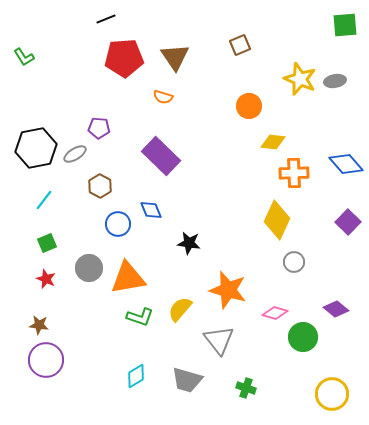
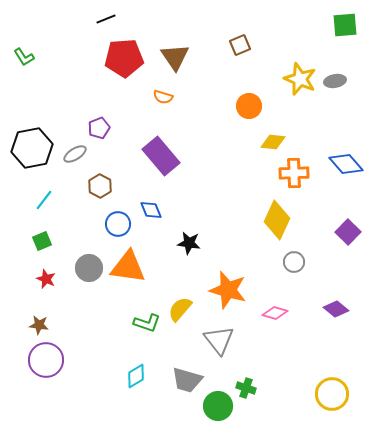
purple pentagon at (99, 128): rotated 25 degrees counterclockwise
black hexagon at (36, 148): moved 4 px left
purple rectangle at (161, 156): rotated 6 degrees clockwise
purple square at (348, 222): moved 10 px down
green square at (47, 243): moved 5 px left, 2 px up
orange triangle at (128, 278): moved 11 px up; rotated 18 degrees clockwise
green L-shape at (140, 317): moved 7 px right, 6 px down
green circle at (303, 337): moved 85 px left, 69 px down
